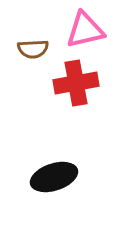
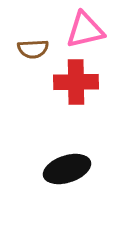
red cross: moved 1 px up; rotated 9 degrees clockwise
black ellipse: moved 13 px right, 8 px up
